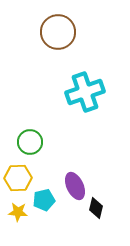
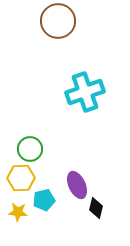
brown circle: moved 11 px up
green circle: moved 7 px down
yellow hexagon: moved 3 px right
purple ellipse: moved 2 px right, 1 px up
